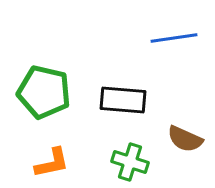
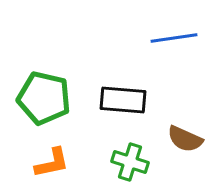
green pentagon: moved 6 px down
